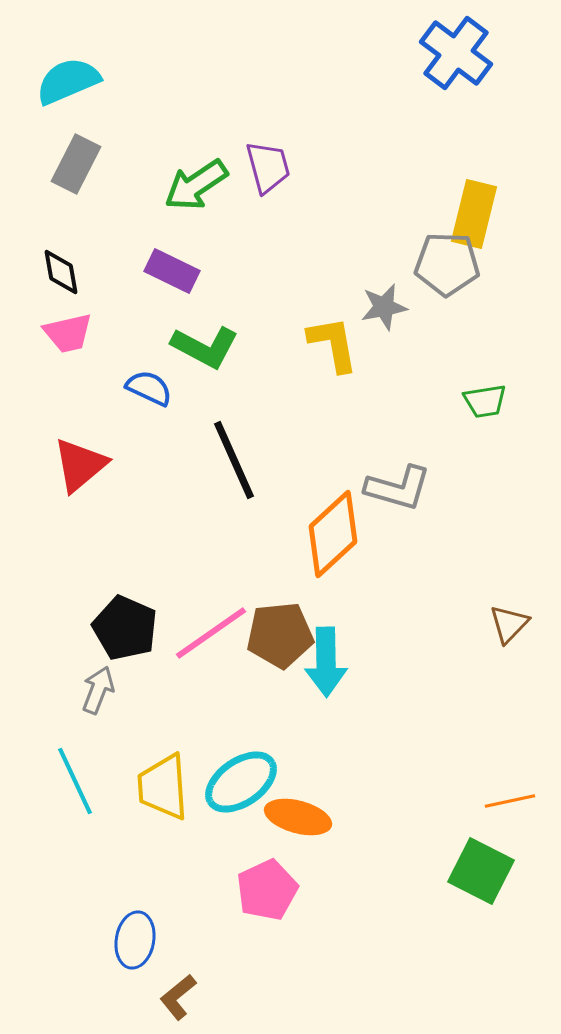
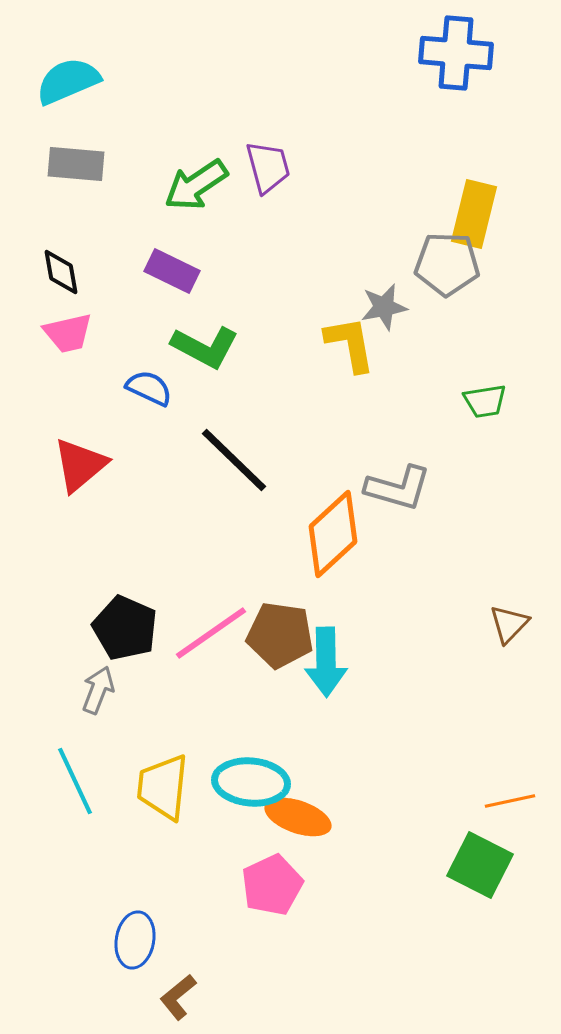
blue cross: rotated 32 degrees counterclockwise
gray rectangle: rotated 68 degrees clockwise
yellow L-shape: moved 17 px right
black line: rotated 22 degrees counterclockwise
brown pentagon: rotated 14 degrees clockwise
cyan ellipse: moved 10 px right; rotated 40 degrees clockwise
yellow trapezoid: rotated 10 degrees clockwise
orange ellipse: rotated 4 degrees clockwise
green square: moved 1 px left, 6 px up
pink pentagon: moved 5 px right, 5 px up
